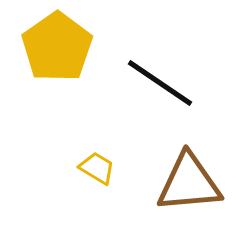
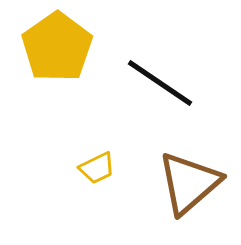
yellow trapezoid: rotated 123 degrees clockwise
brown triangle: rotated 36 degrees counterclockwise
